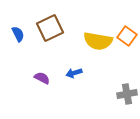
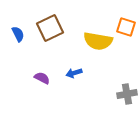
orange square: moved 1 px left, 9 px up; rotated 18 degrees counterclockwise
